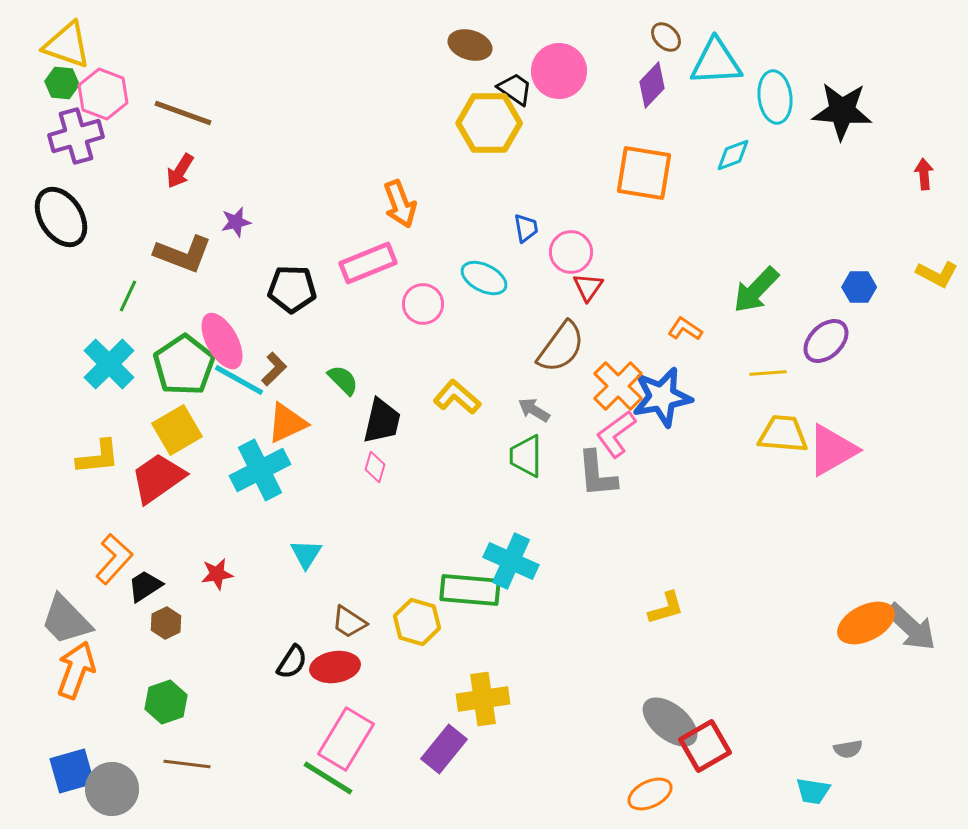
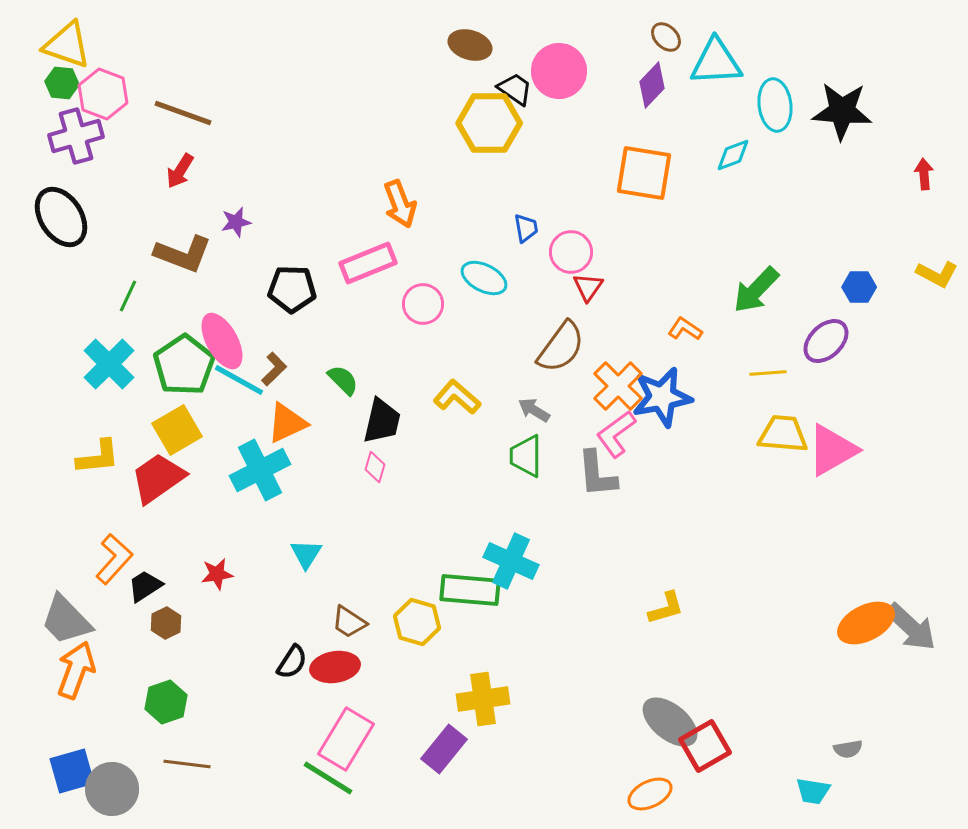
cyan ellipse at (775, 97): moved 8 px down
